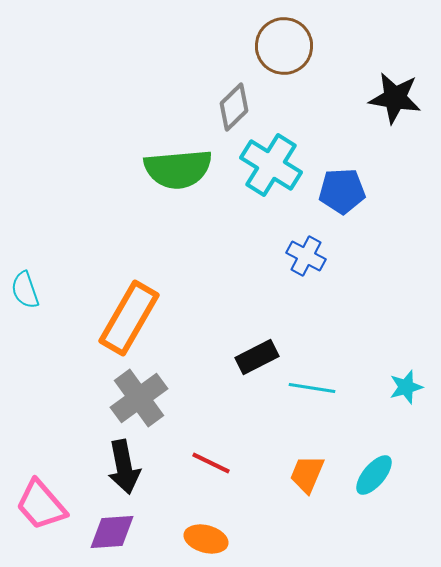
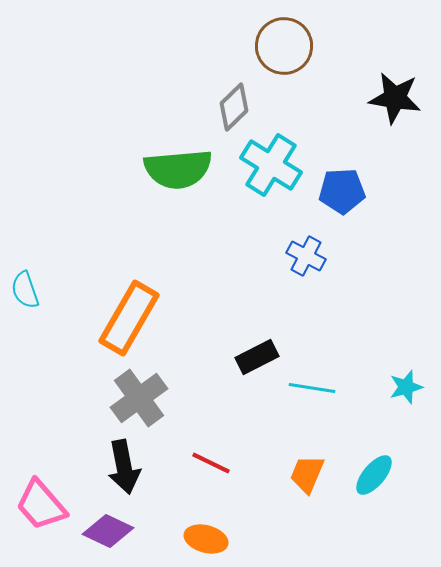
purple diamond: moved 4 px left, 1 px up; rotated 30 degrees clockwise
